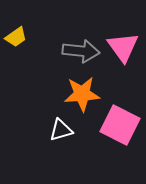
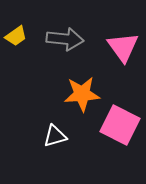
yellow trapezoid: moved 1 px up
gray arrow: moved 16 px left, 12 px up
white triangle: moved 6 px left, 6 px down
